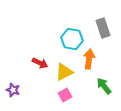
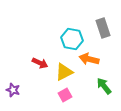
orange arrow: rotated 84 degrees counterclockwise
